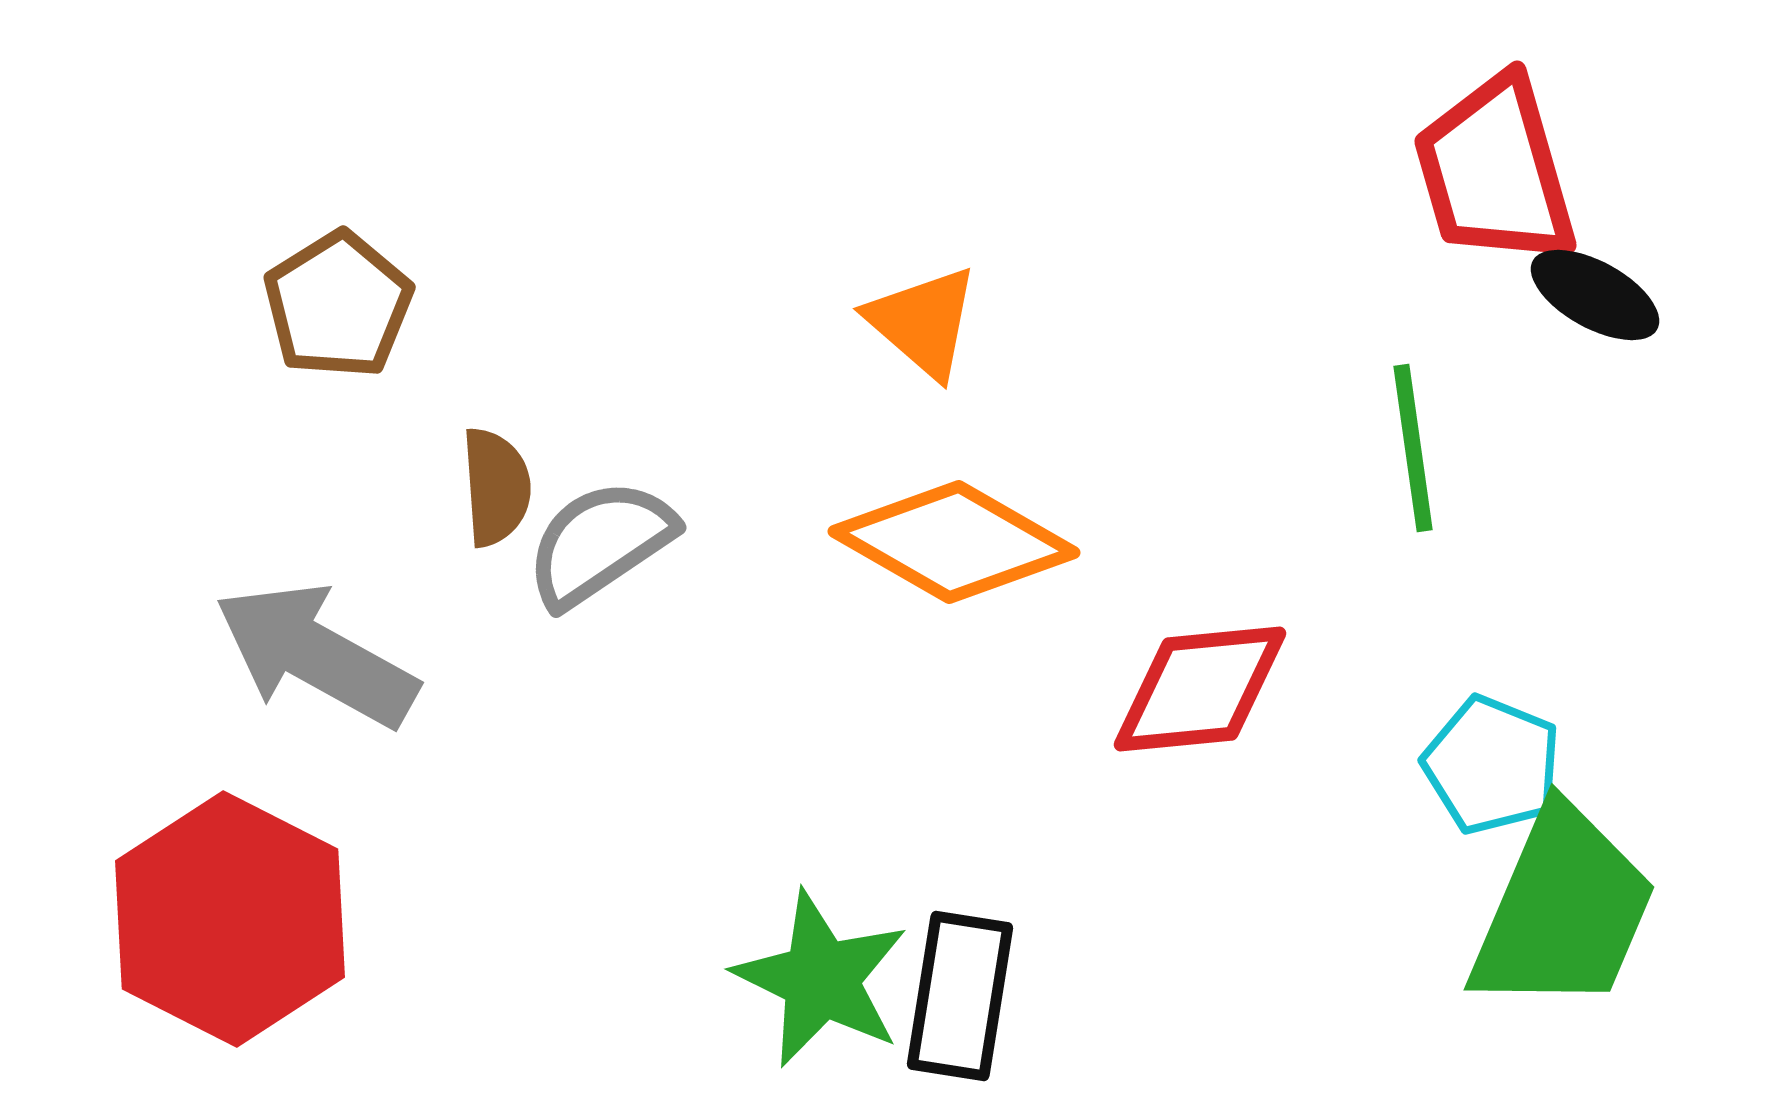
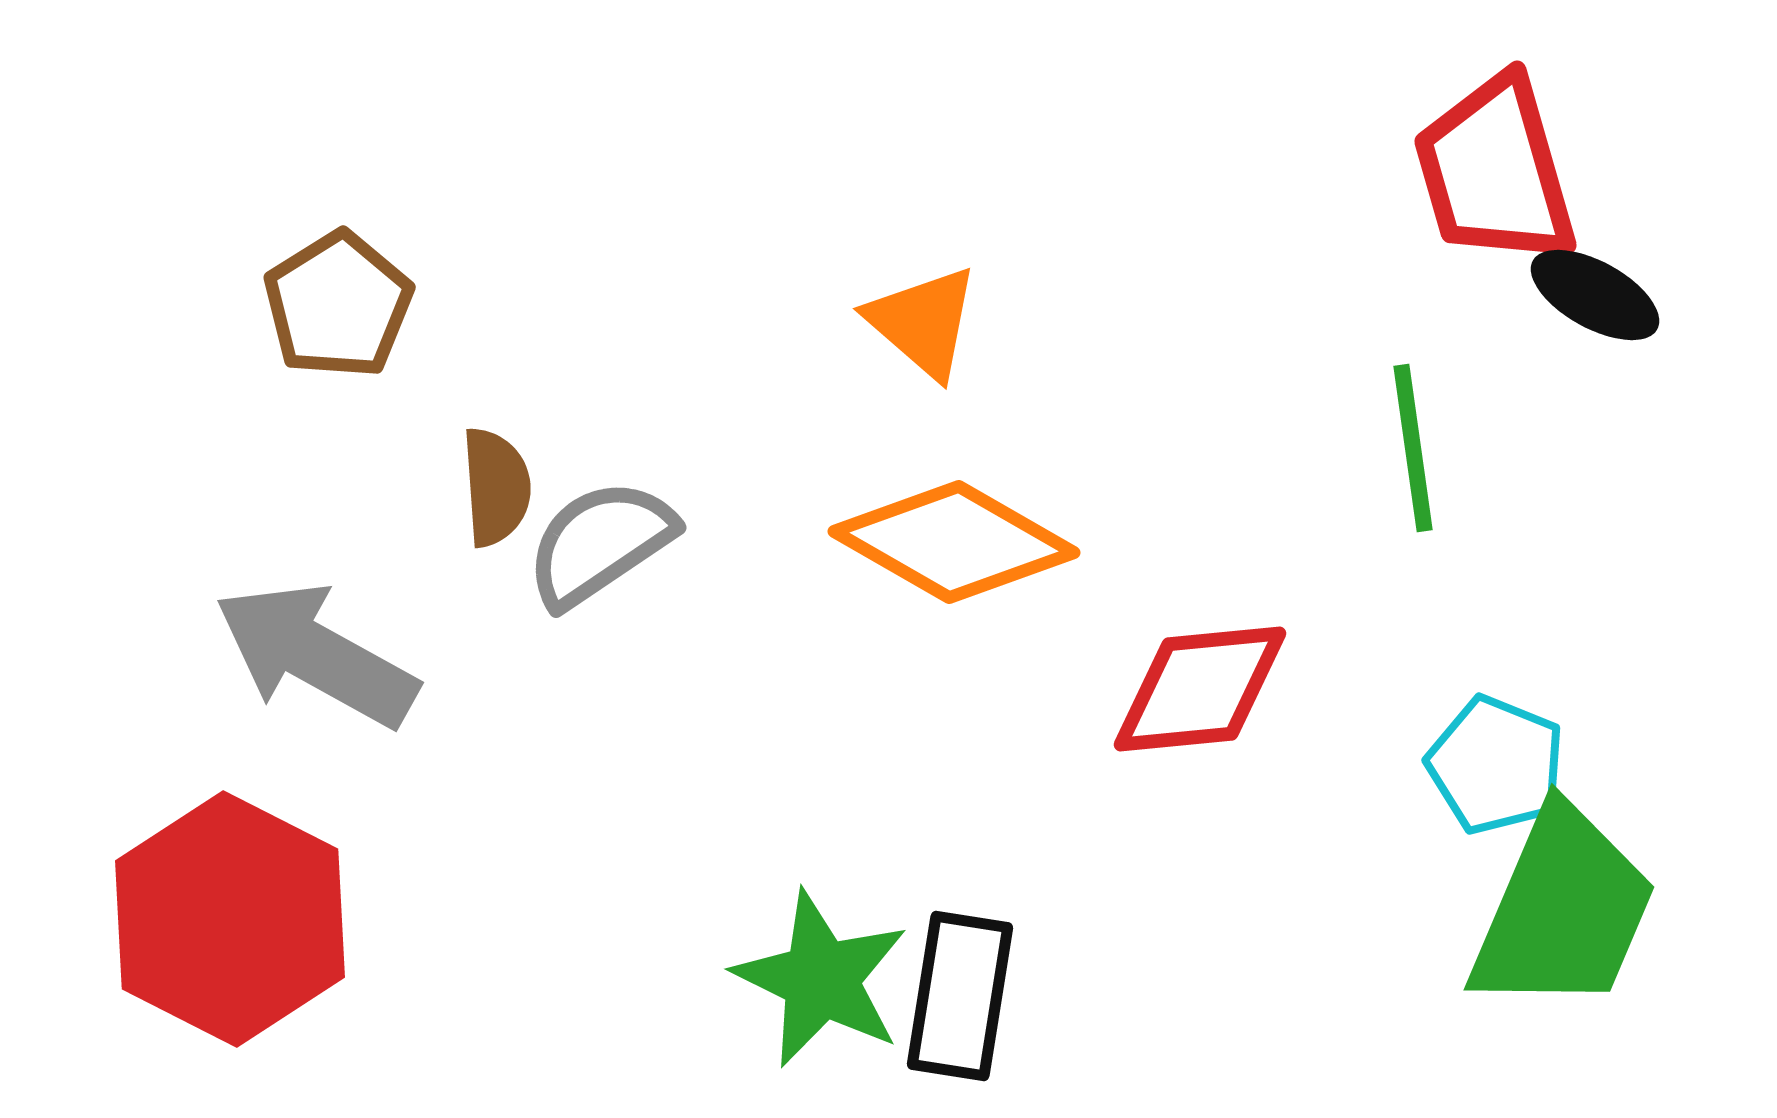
cyan pentagon: moved 4 px right
